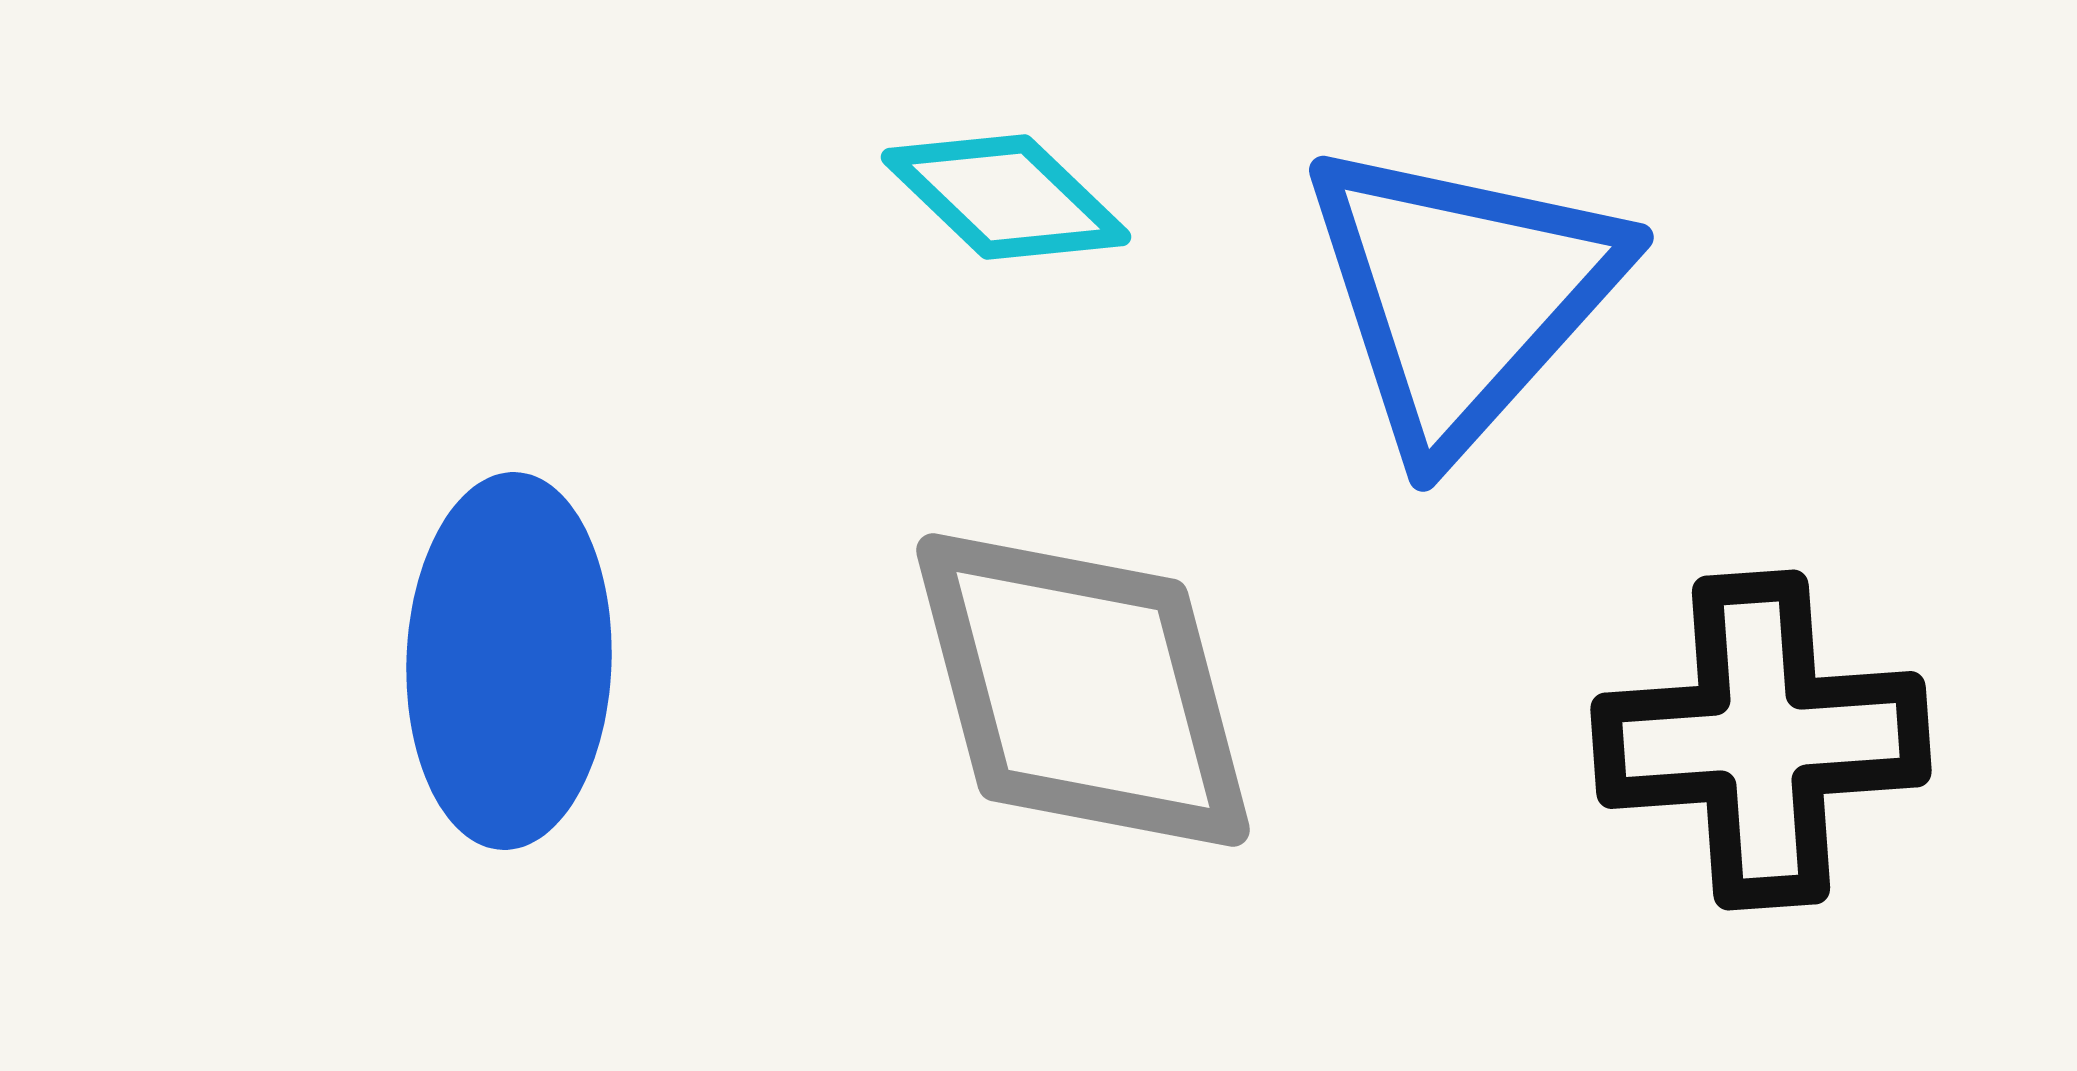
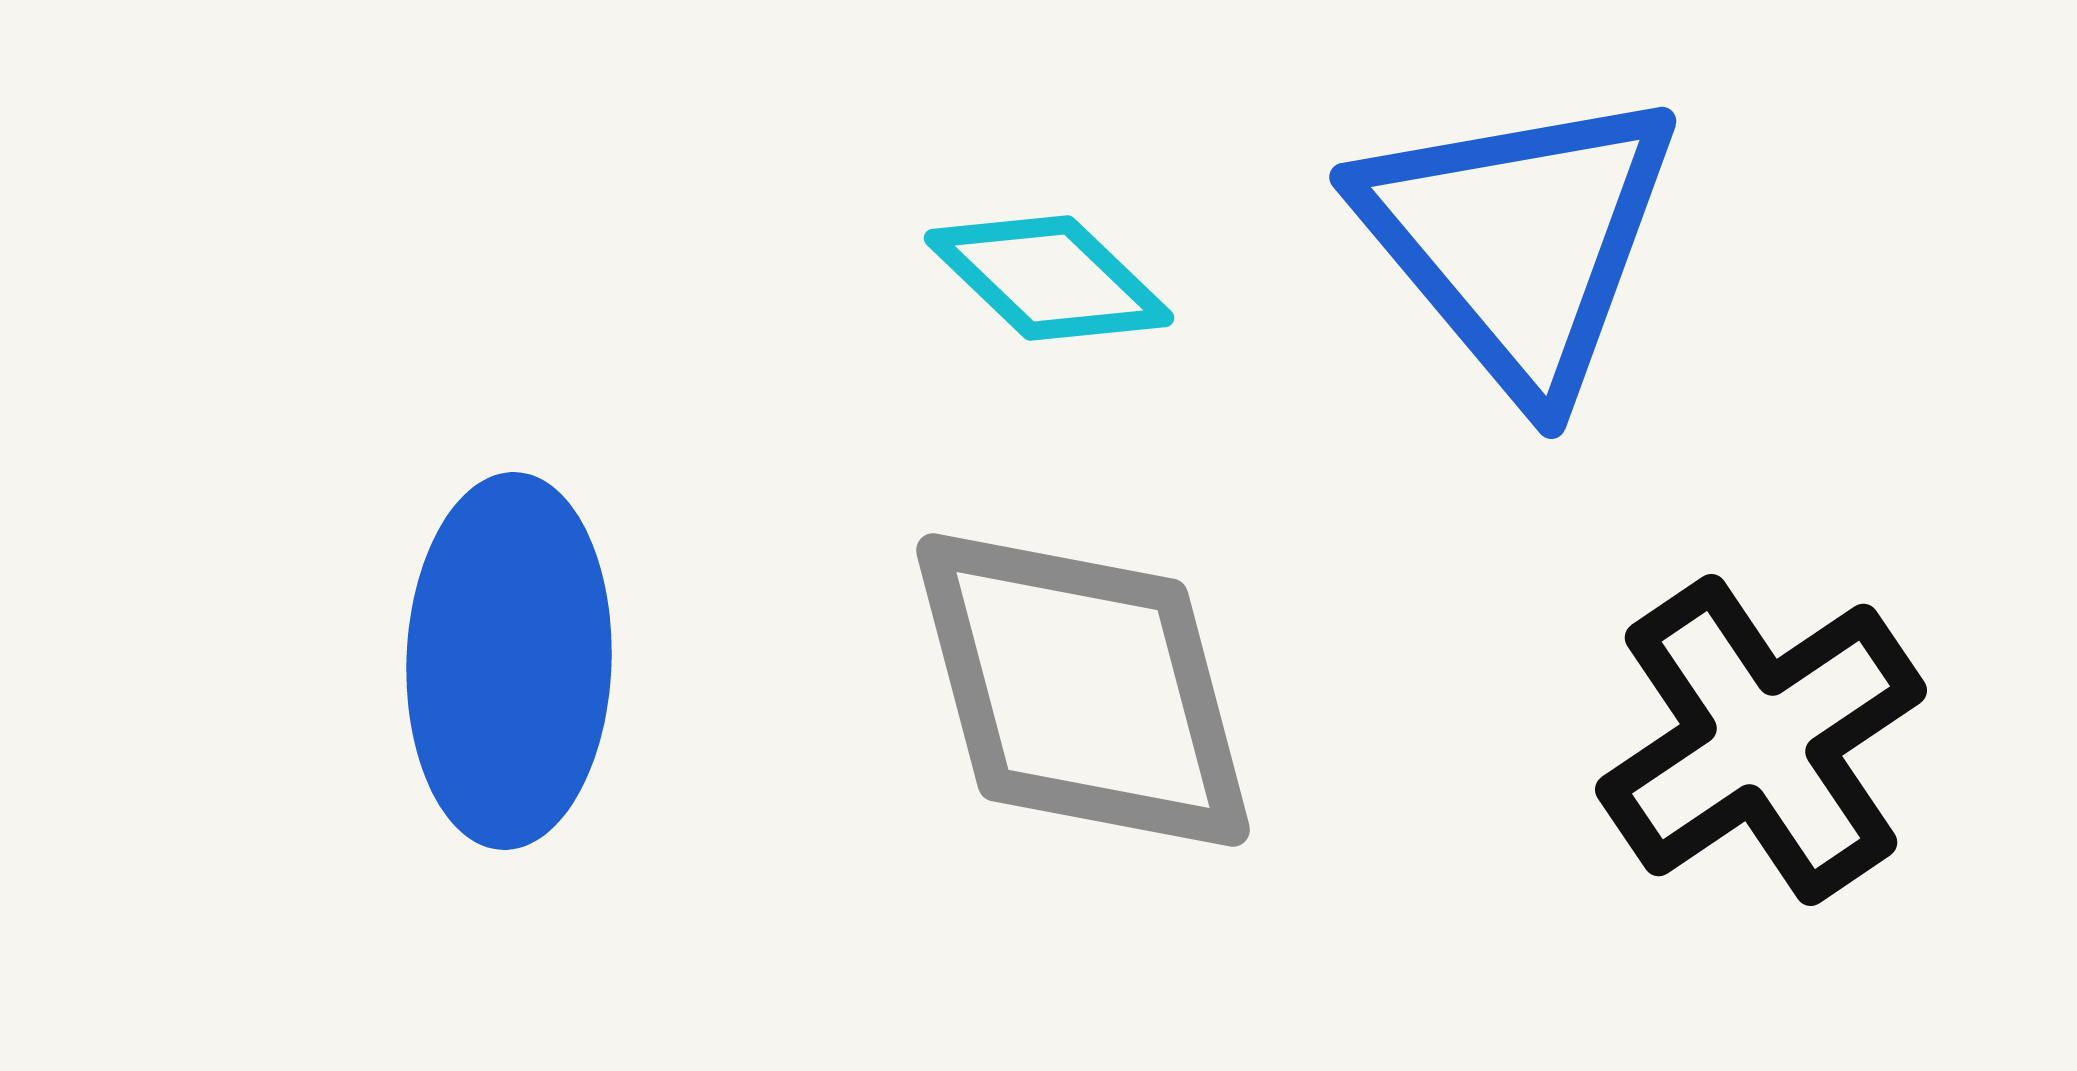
cyan diamond: moved 43 px right, 81 px down
blue triangle: moved 57 px right, 54 px up; rotated 22 degrees counterclockwise
black cross: rotated 30 degrees counterclockwise
